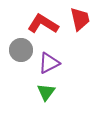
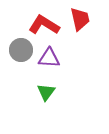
red L-shape: moved 1 px right, 1 px down
purple triangle: moved 5 px up; rotated 30 degrees clockwise
